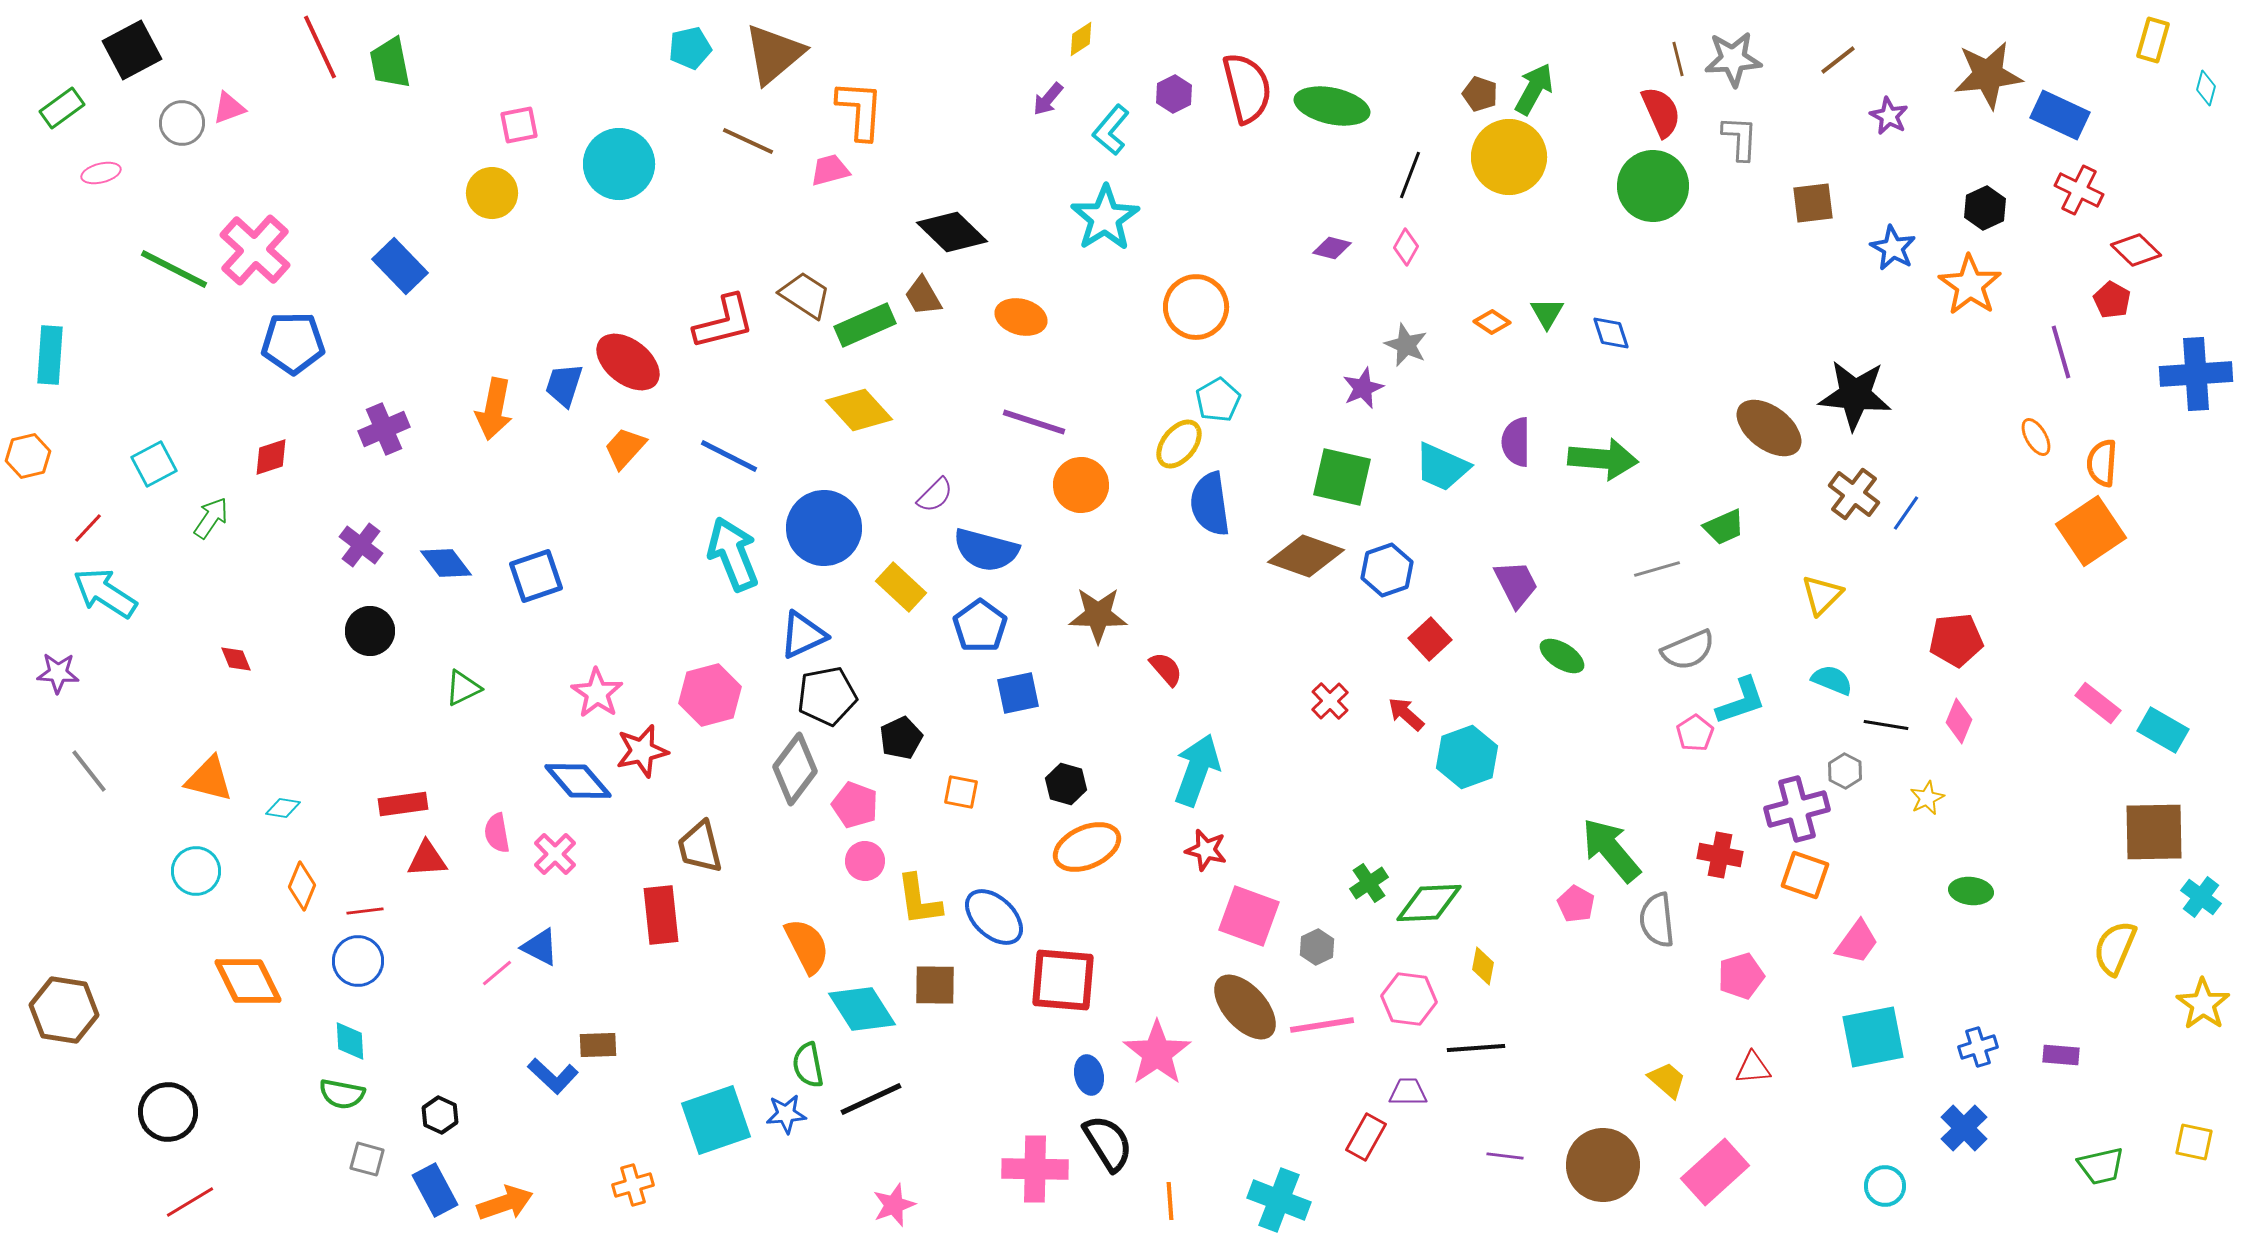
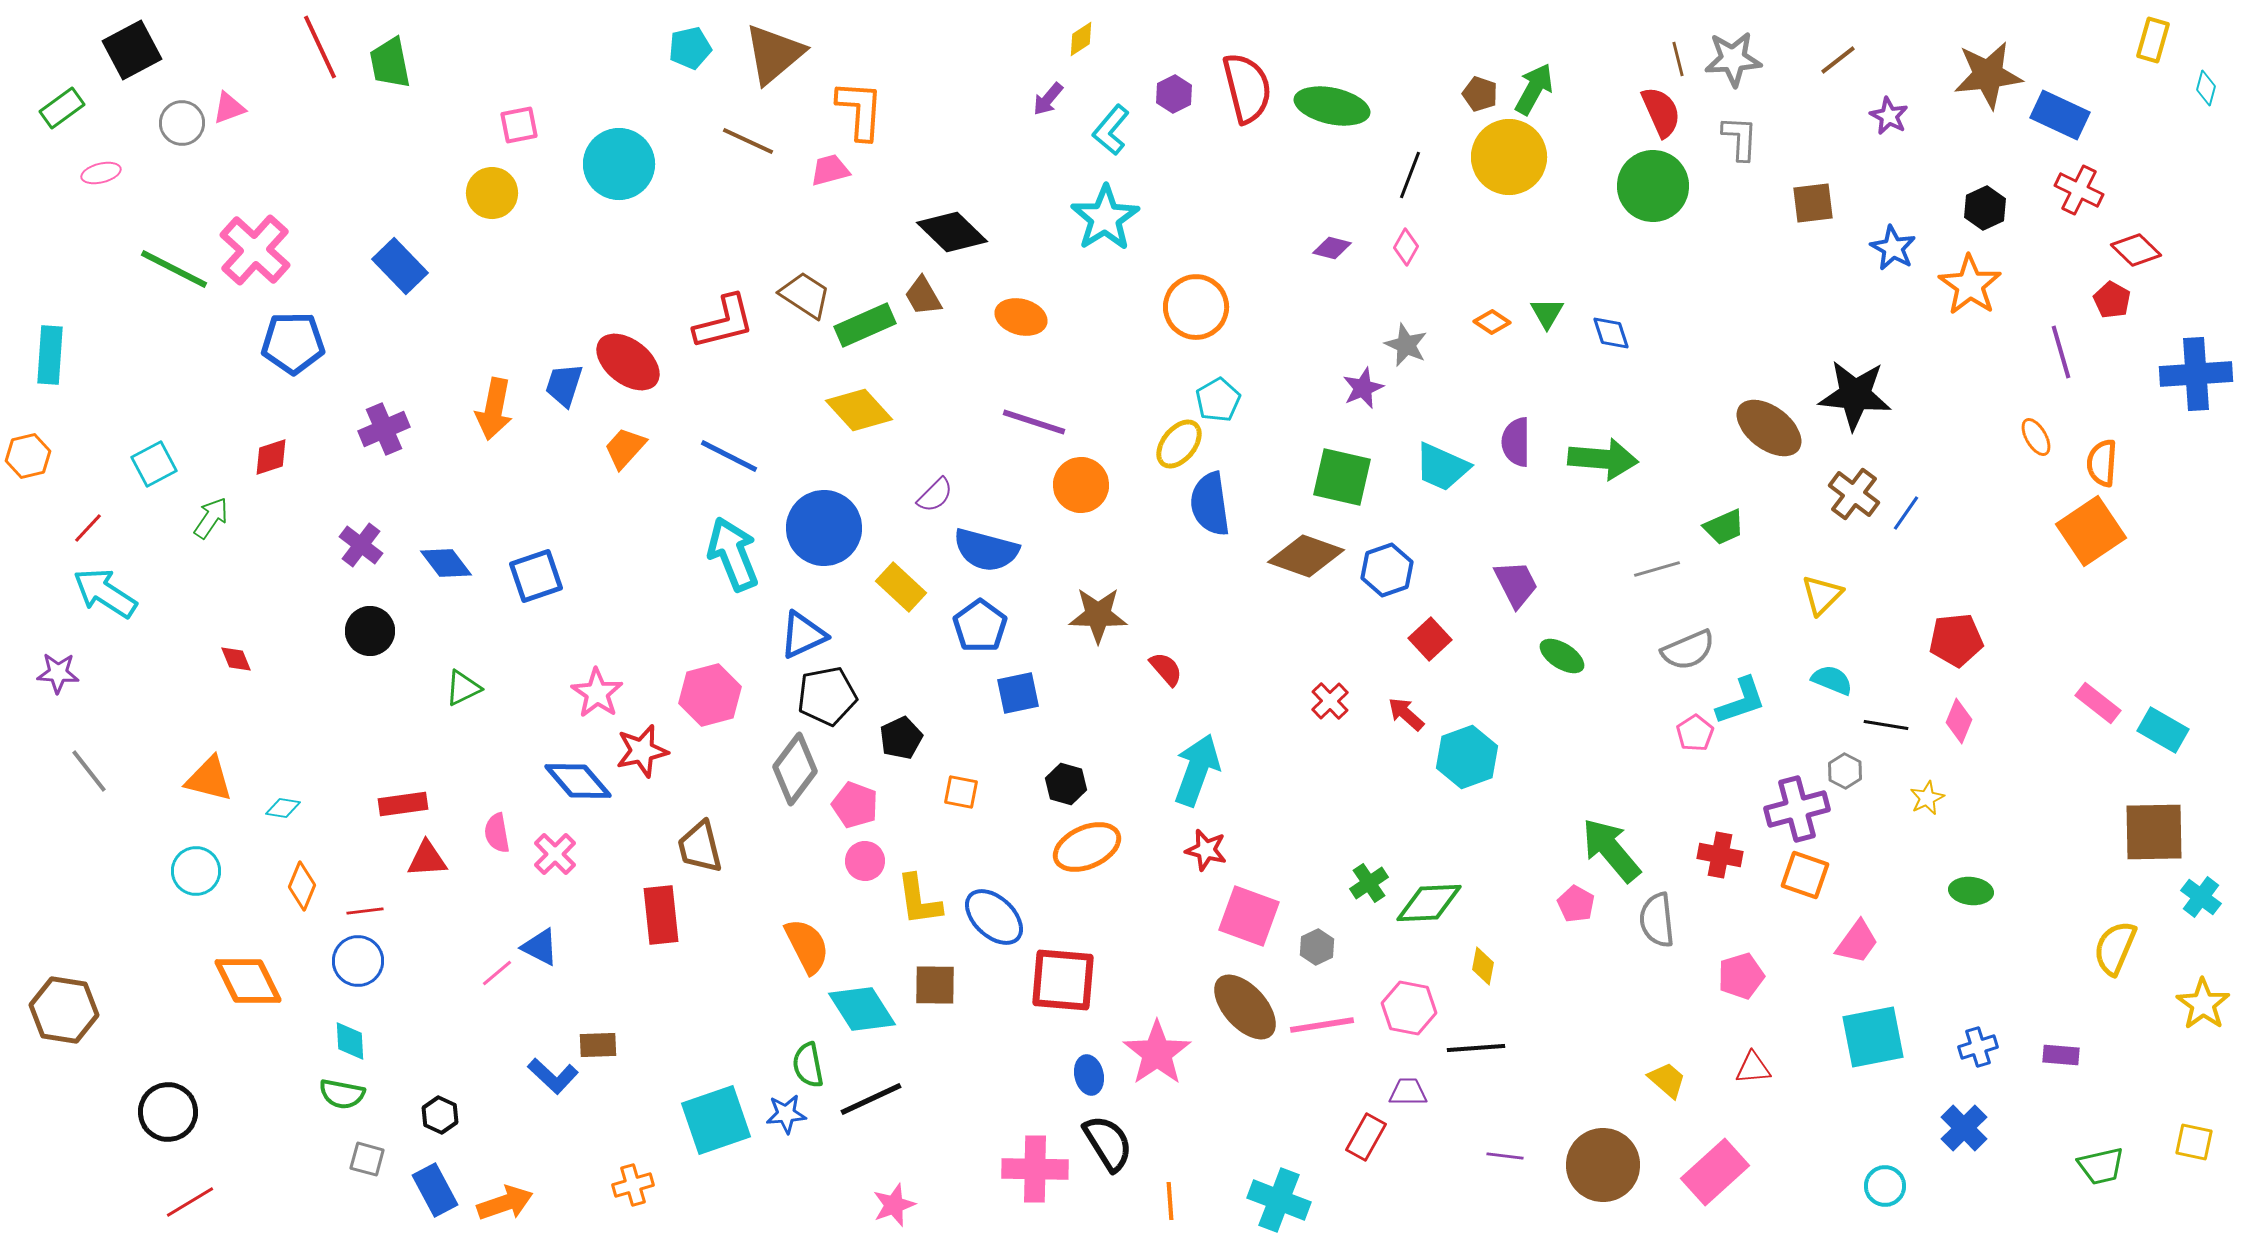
pink hexagon at (1409, 999): moved 9 px down; rotated 4 degrees clockwise
